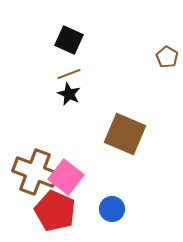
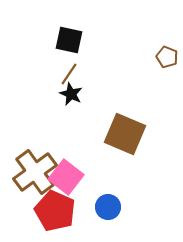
black square: rotated 12 degrees counterclockwise
brown pentagon: rotated 10 degrees counterclockwise
brown line: rotated 35 degrees counterclockwise
black star: moved 2 px right
brown cross: rotated 33 degrees clockwise
blue circle: moved 4 px left, 2 px up
